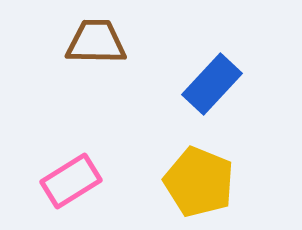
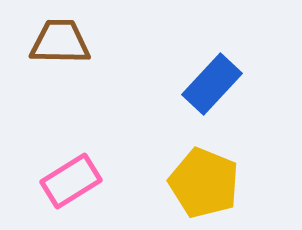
brown trapezoid: moved 36 px left
yellow pentagon: moved 5 px right, 1 px down
